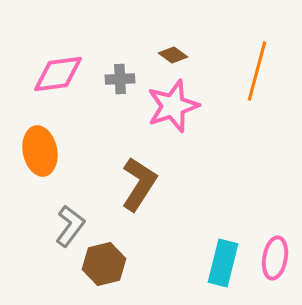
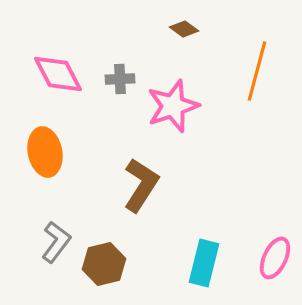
brown diamond: moved 11 px right, 26 px up
pink diamond: rotated 70 degrees clockwise
orange ellipse: moved 5 px right, 1 px down
brown L-shape: moved 2 px right, 1 px down
gray L-shape: moved 14 px left, 16 px down
pink ellipse: rotated 15 degrees clockwise
cyan rectangle: moved 19 px left
